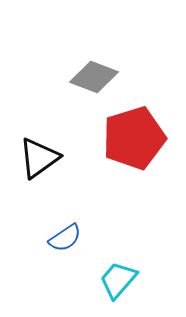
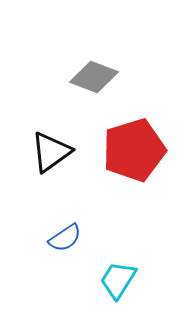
red pentagon: moved 12 px down
black triangle: moved 12 px right, 6 px up
cyan trapezoid: rotated 9 degrees counterclockwise
